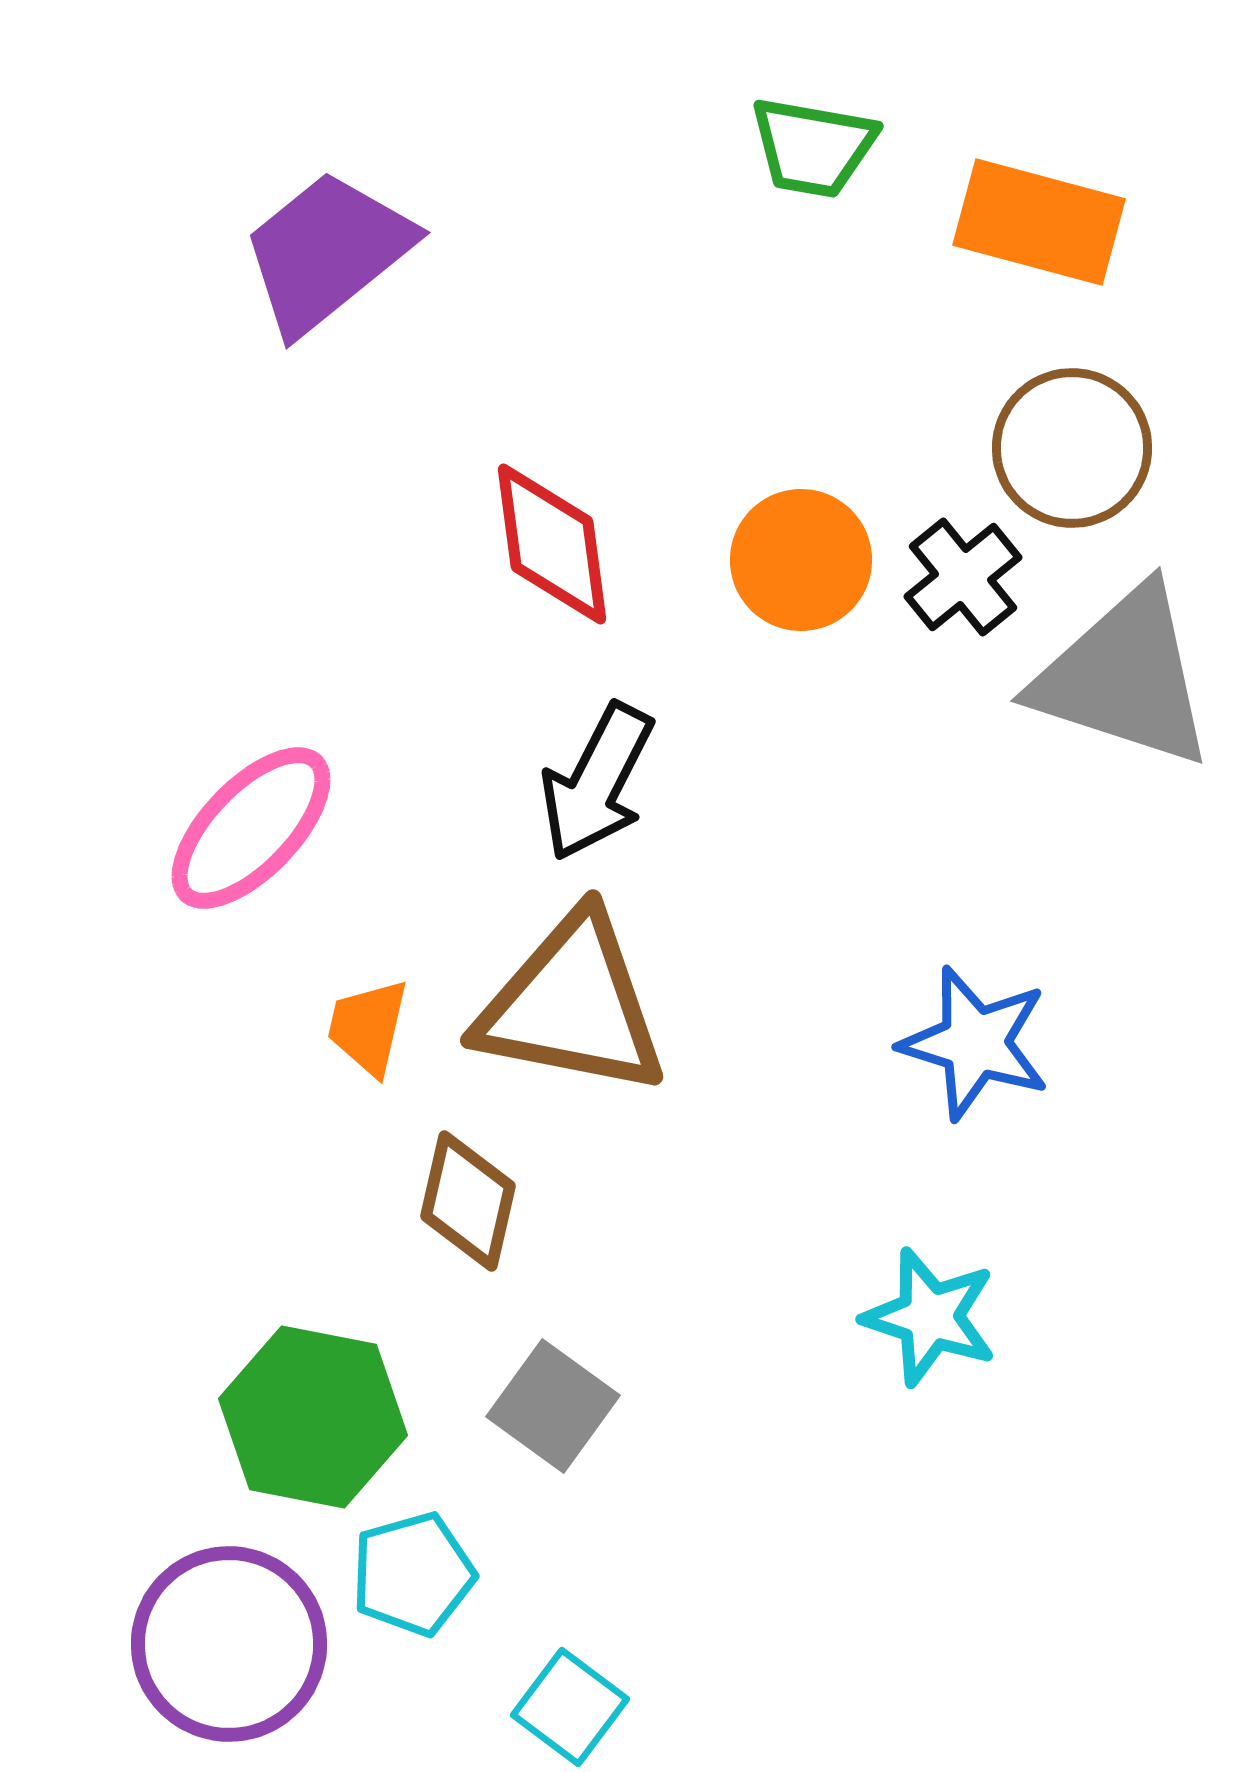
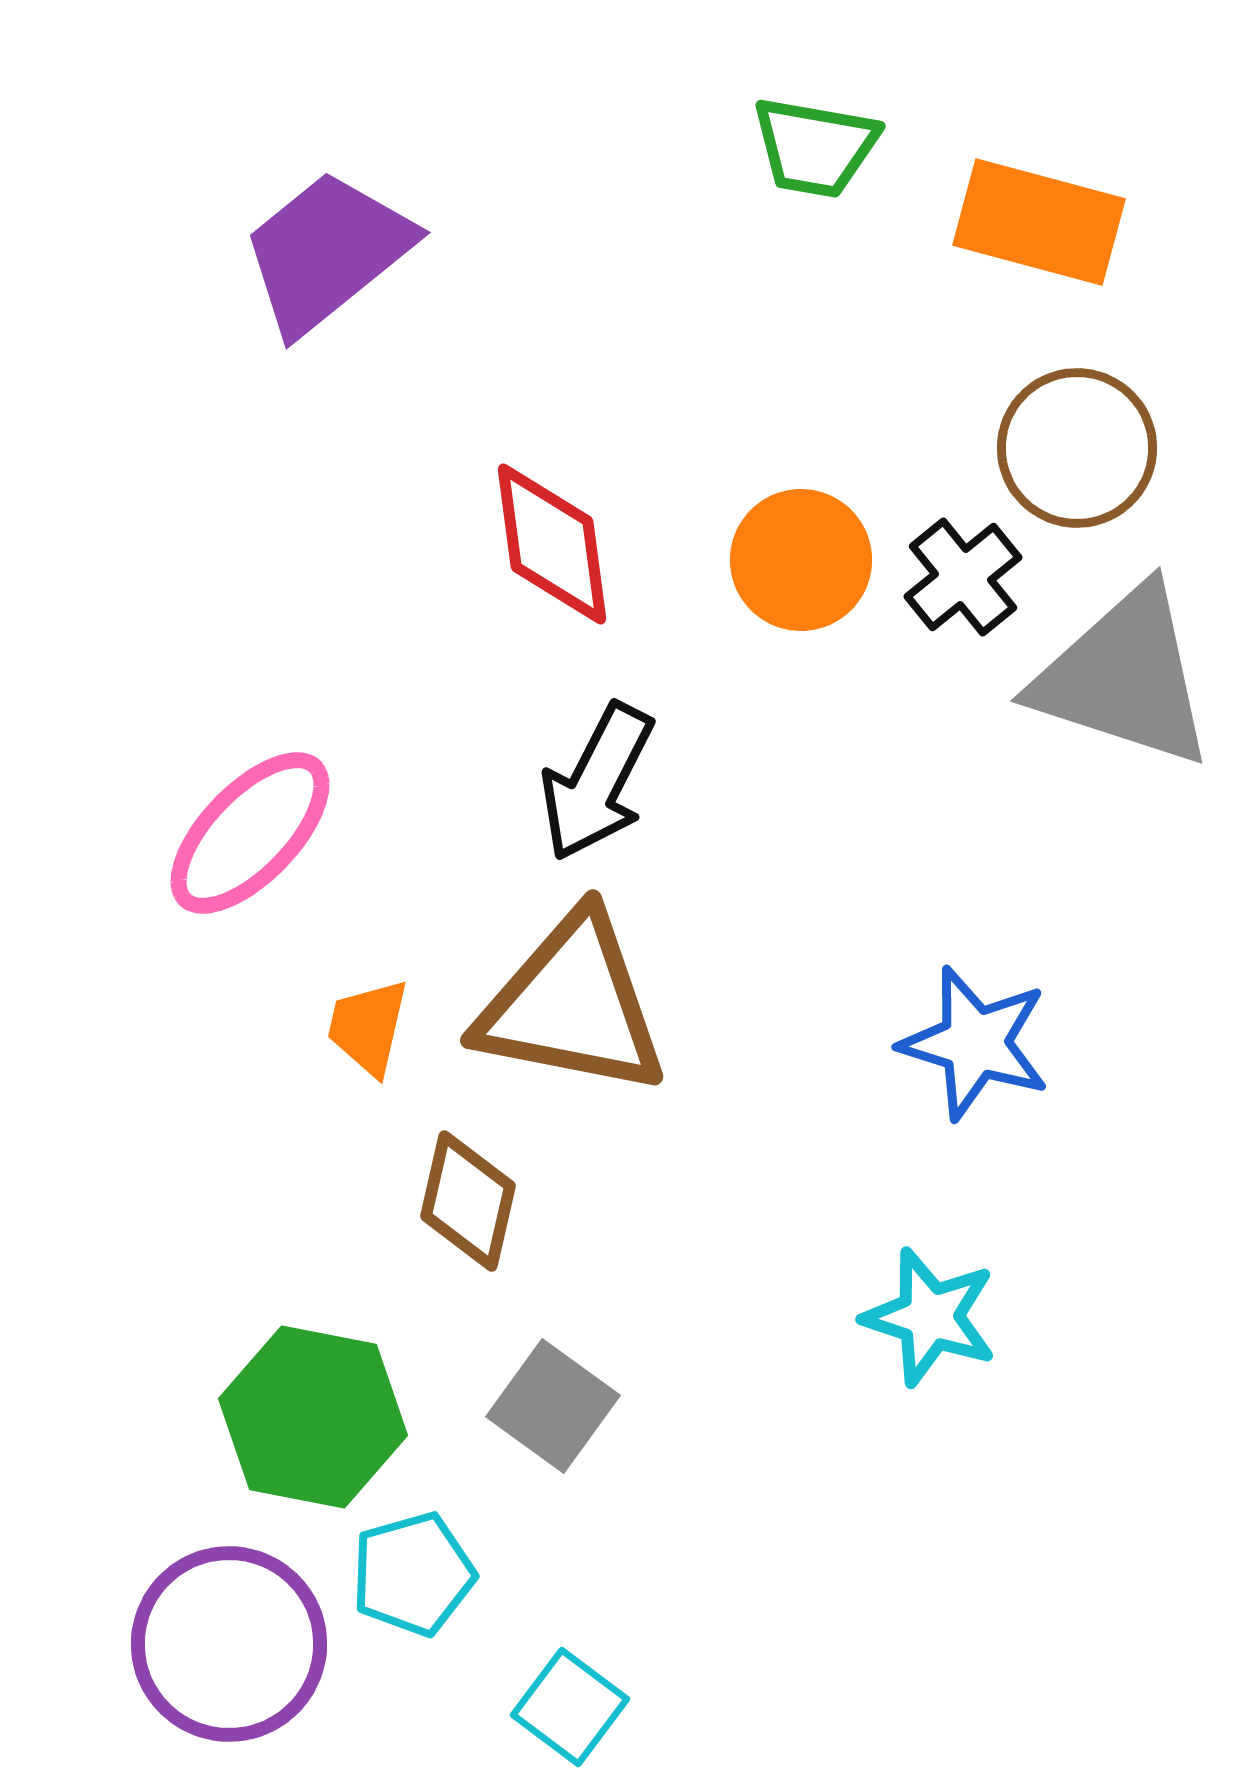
green trapezoid: moved 2 px right
brown circle: moved 5 px right
pink ellipse: moved 1 px left, 5 px down
